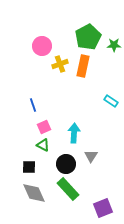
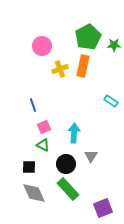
yellow cross: moved 5 px down
